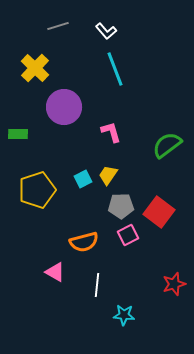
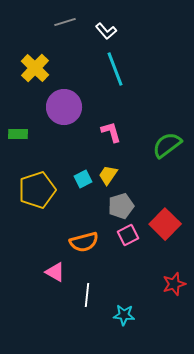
gray line: moved 7 px right, 4 px up
gray pentagon: rotated 15 degrees counterclockwise
red square: moved 6 px right, 12 px down; rotated 8 degrees clockwise
white line: moved 10 px left, 10 px down
